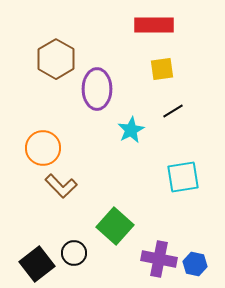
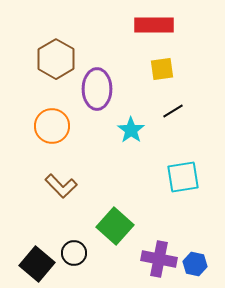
cyan star: rotated 8 degrees counterclockwise
orange circle: moved 9 px right, 22 px up
black square: rotated 12 degrees counterclockwise
